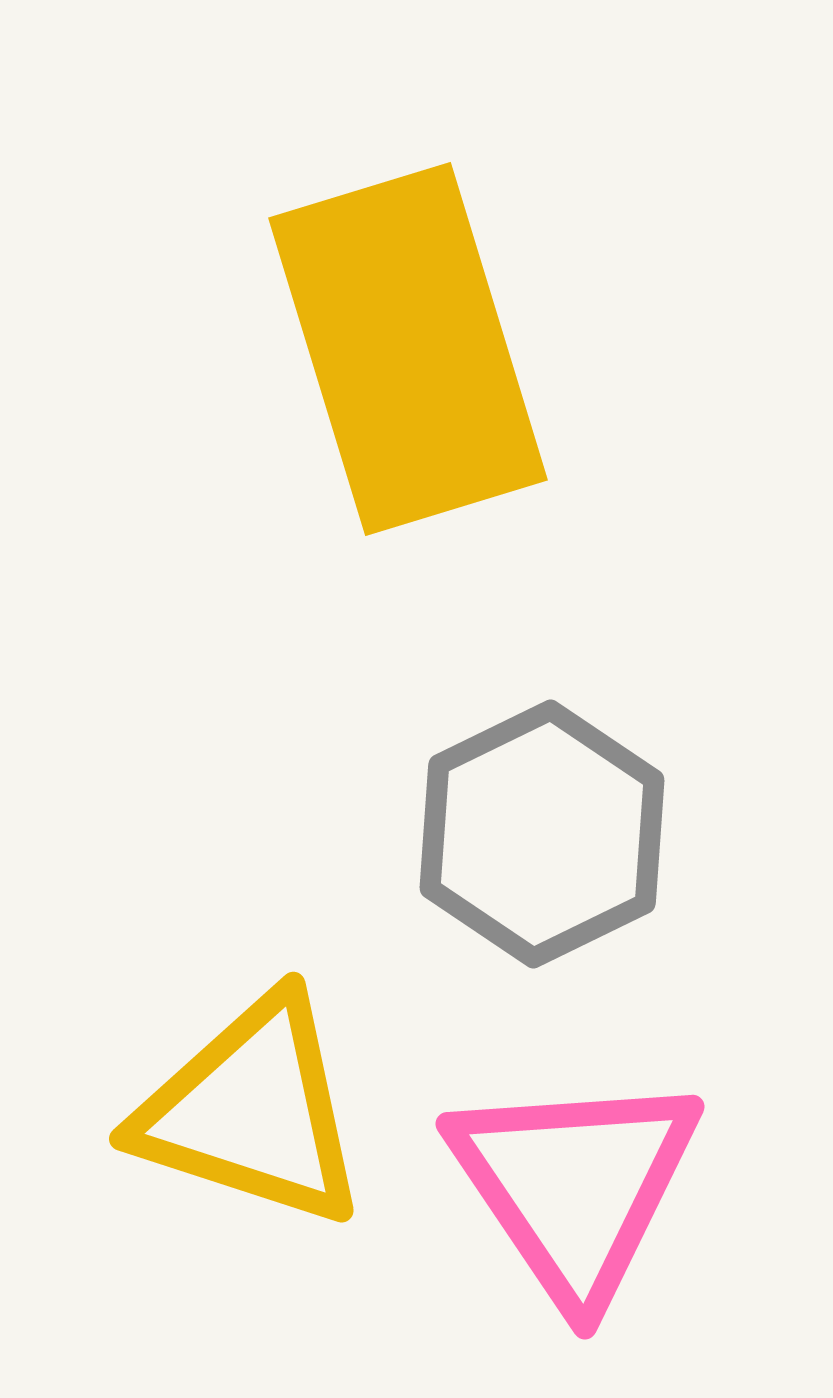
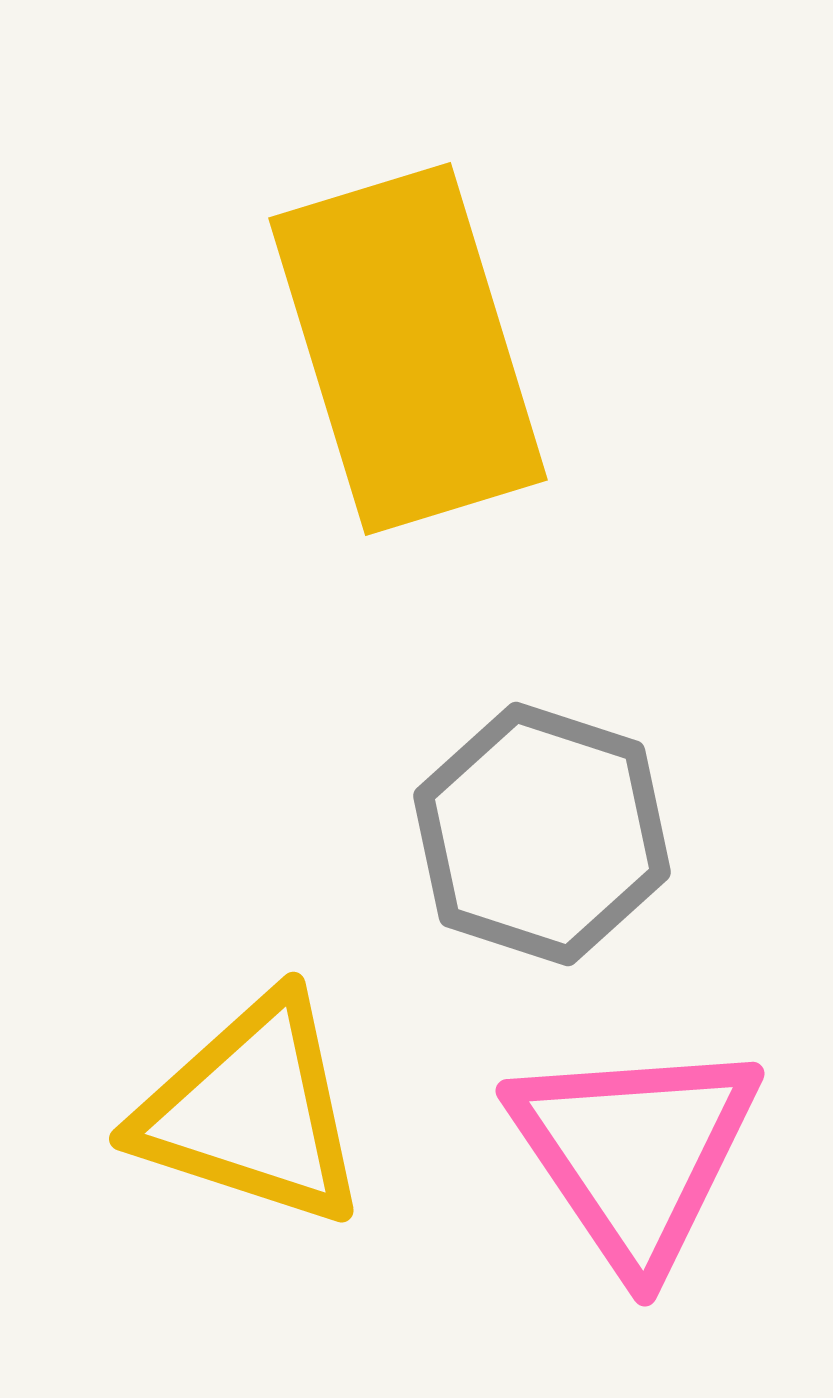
gray hexagon: rotated 16 degrees counterclockwise
pink triangle: moved 60 px right, 33 px up
